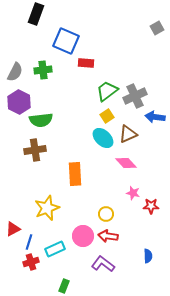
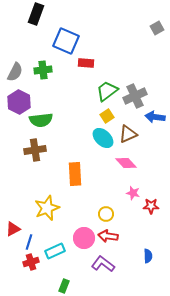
pink circle: moved 1 px right, 2 px down
cyan rectangle: moved 2 px down
